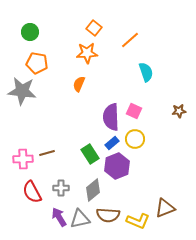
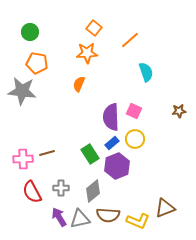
gray diamond: moved 1 px down
